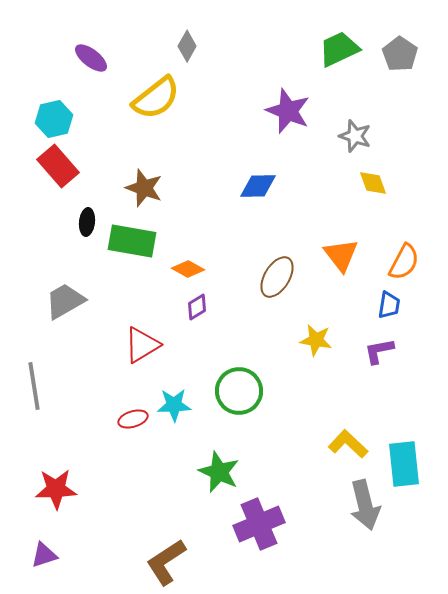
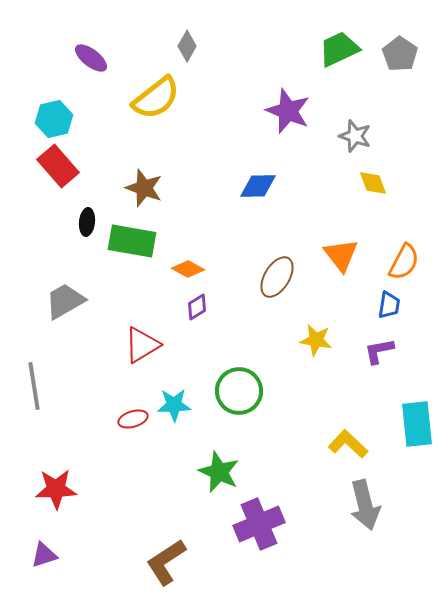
cyan rectangle: moved 13 px right, 40 px up
